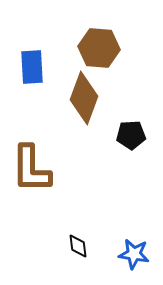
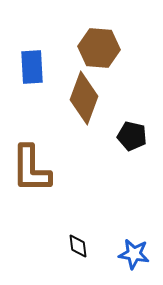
black pentagon: moved 1 px right, 1 px down; rotated 16 degrees clockwise
